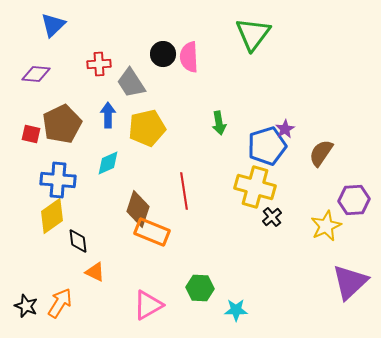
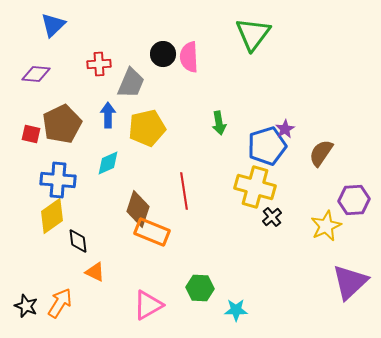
gray trapezoid: rotated 124 degrees counterclockwise
